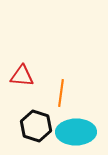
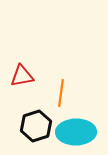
red triangle: rotated 15 degrees counterclockwise
black hexagon: rotated 24 degrees clockwise
